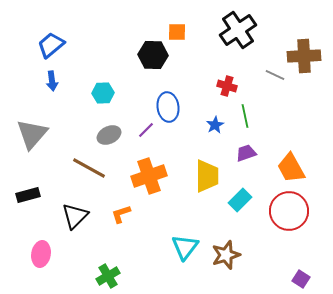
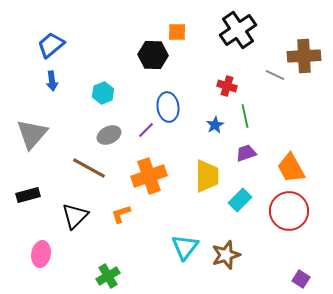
cyan hexagon: rotated 20 degrees counterclockwise
